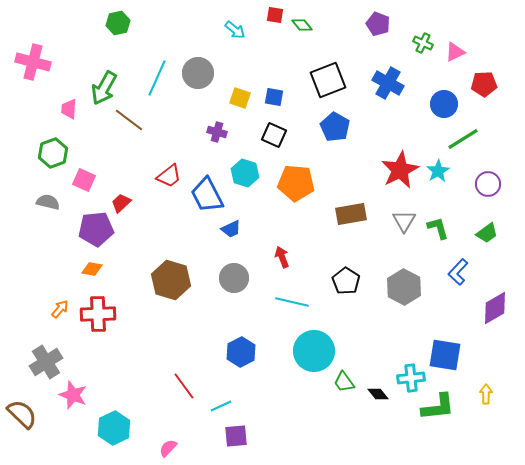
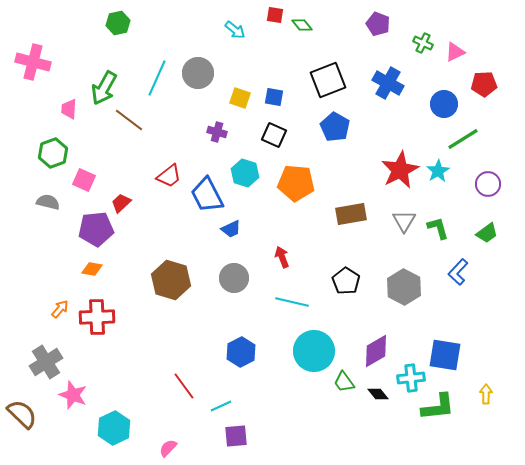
purple diamond at (495, 308): moved 119 px left, 43 px down
red cross at (98, 314): moved 1 px left, 3 px down
